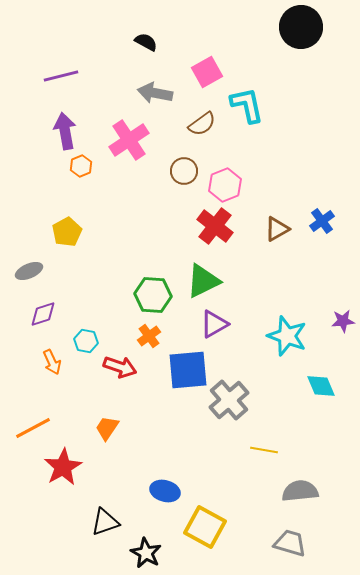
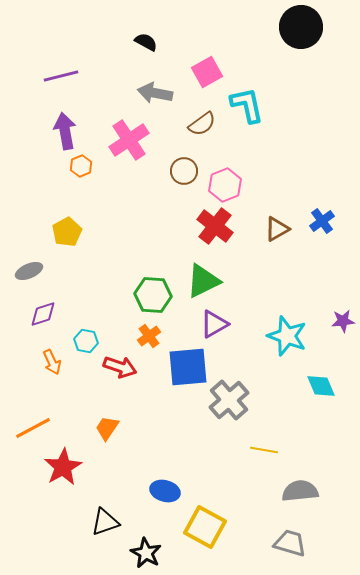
blue square: moved 3 px up
